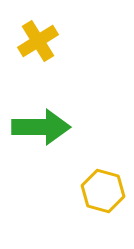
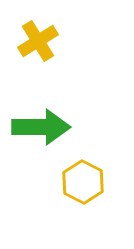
yellow hexagon: moved 20 px left, 9 px up; rotated 12 degrees clockwise
